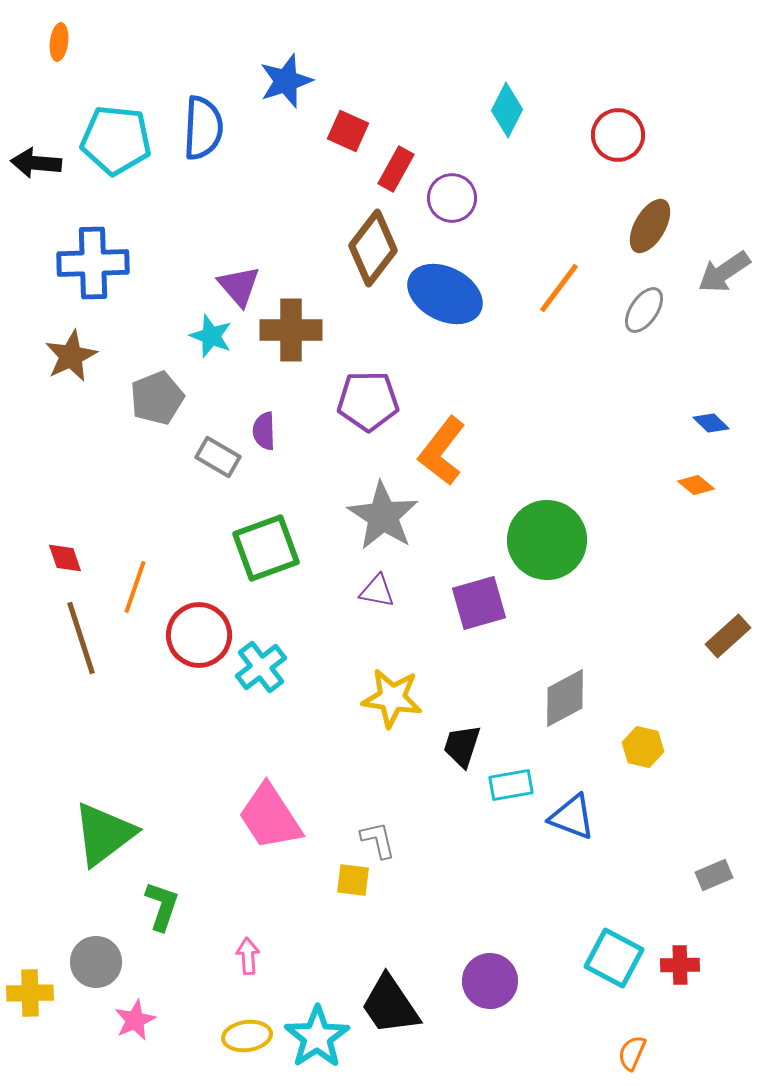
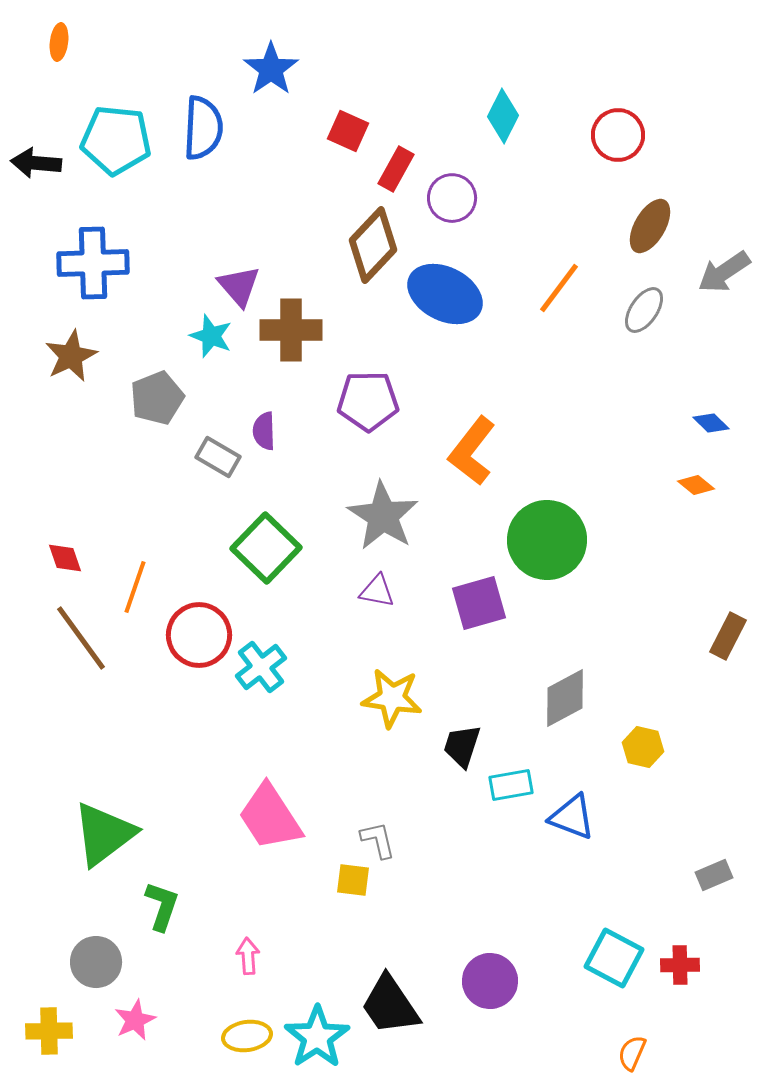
blue star at (286, 81): moved 15 px left, 12 px up; rotated 16 degrees counterclockwise
cyan diamond at (507, 110): moved 4 px left, 6 px down
brown diamond at (373, 248): moved 3 px up; rotated 6 degrees clockwise
orange L-shape at (442, 451): moved 30 px right
green square at (266, 548): rotated 26 degrees counterclockwise
brown rectangle at (728, 636): rotated 21 degrees counterclockwise
brown line at (81, 638): rotated 18 degrees counterclockwise
yellow cross at (30, 993): moved 19 px right, 38 px down
